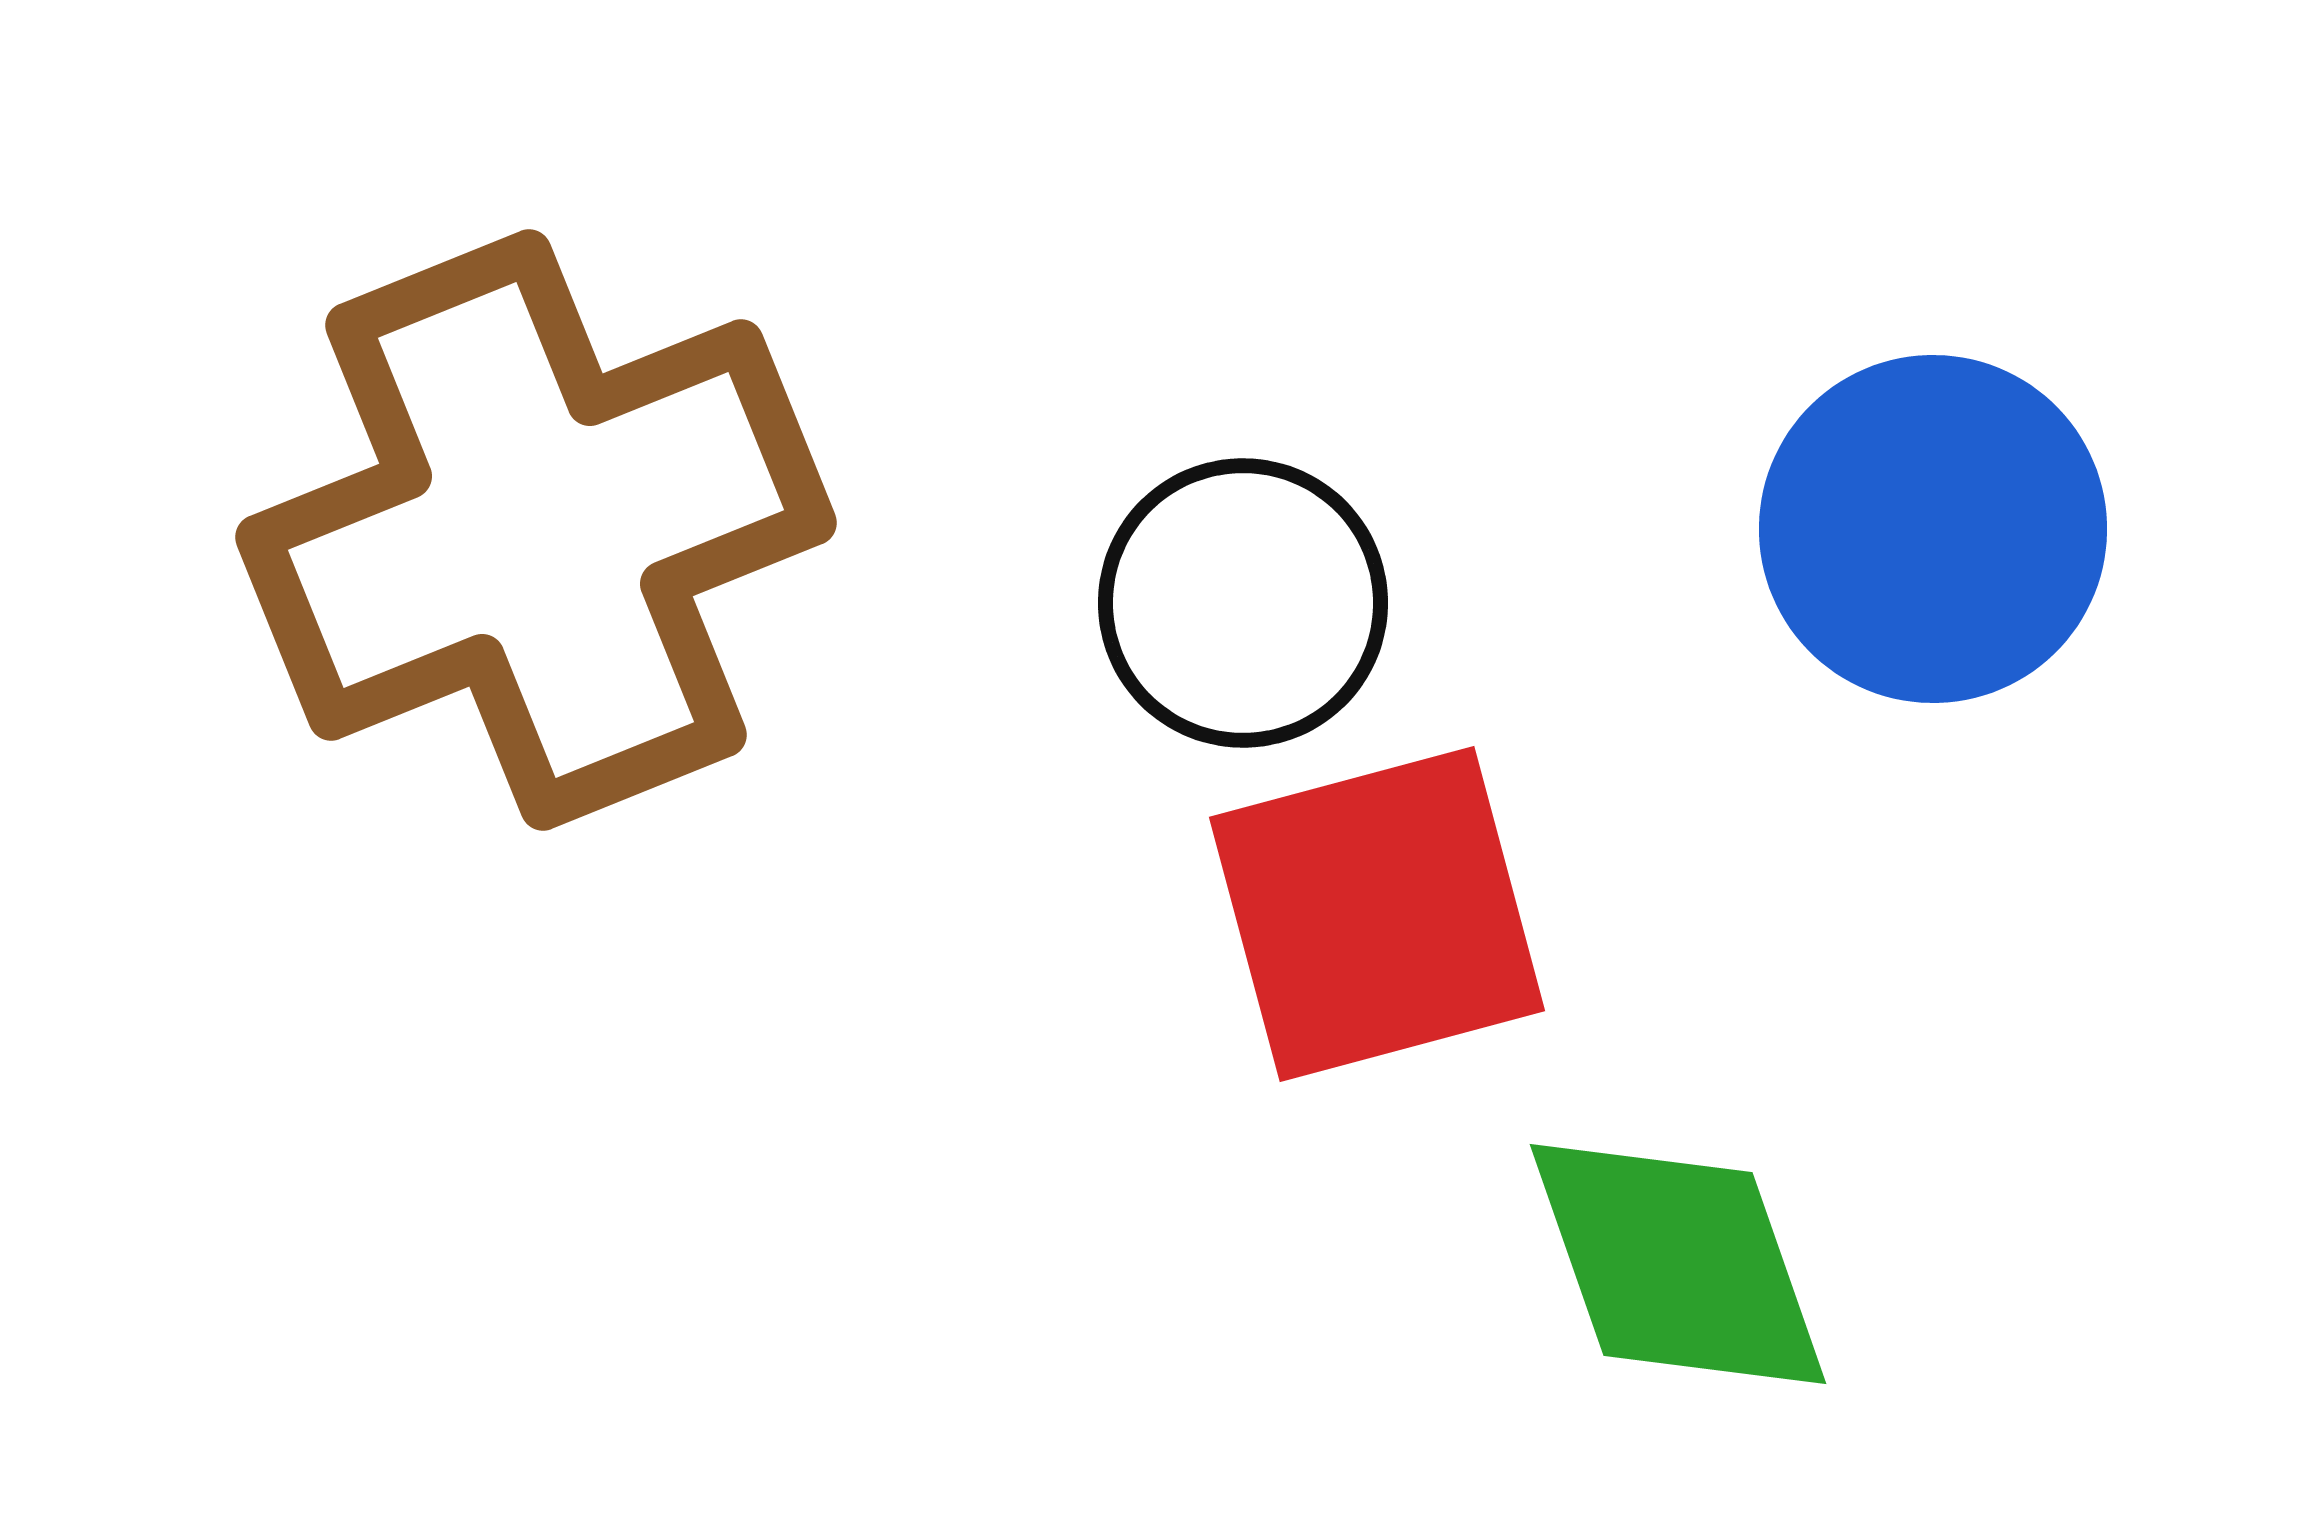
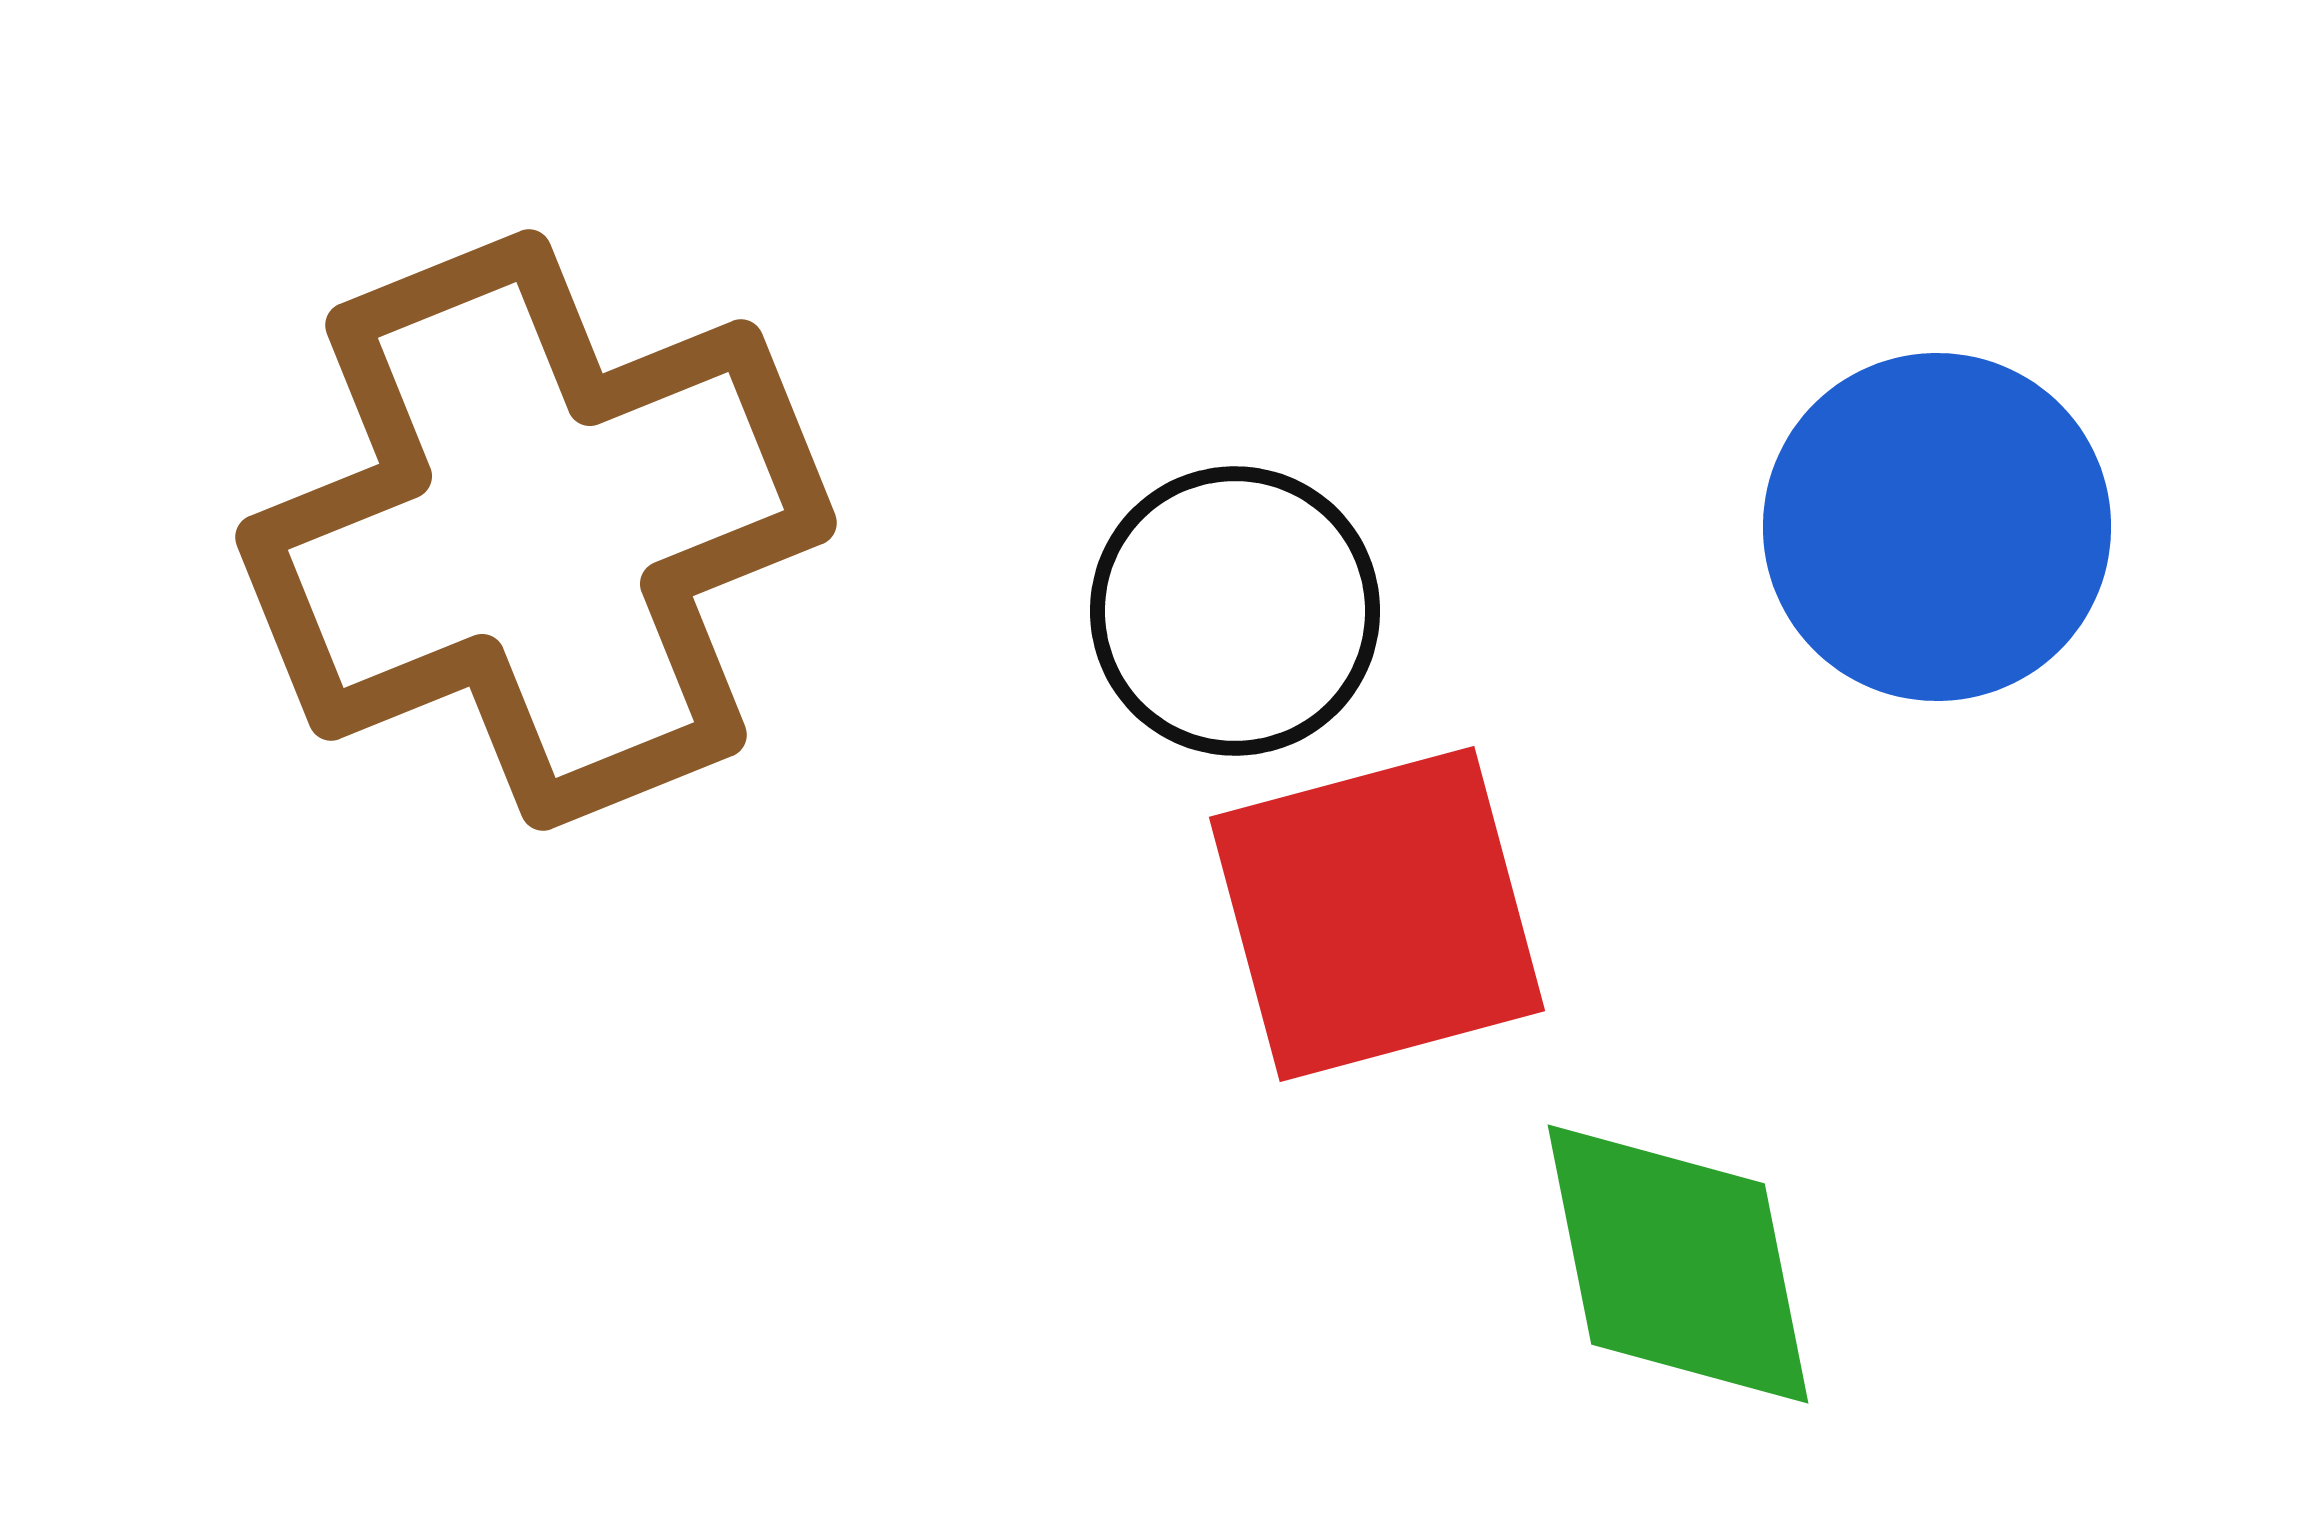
blue circle: moved 4 px right, 2 px up
black circle: moved 8 px left, 8 px down
green diamond: rotated 8 degrees clockwise
